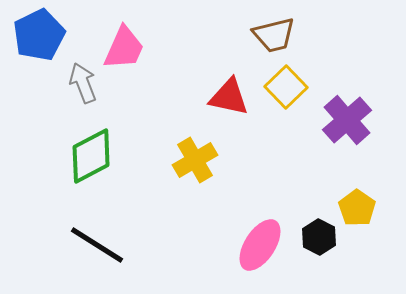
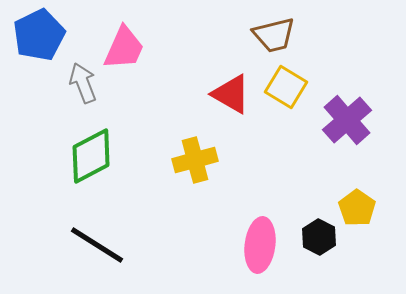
yellow square: rotated 15 degrees counterclockwise
red triangle: moved 2 px right, 3 px up; rotated 18 degrees clockwise
yellow cross: rotated 15 degrees clockwise
pink ellipse: rotated 26 degrees counterclockwise
